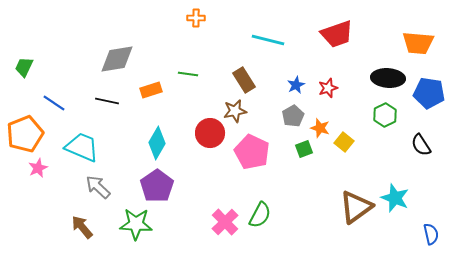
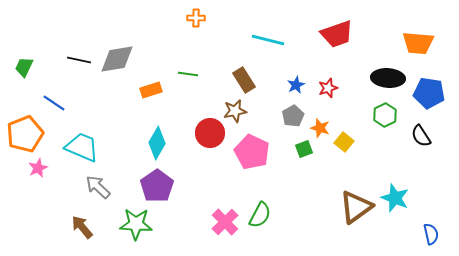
black line: moved 28 px left, 41 px up
black semicircle: moved 9 px up
